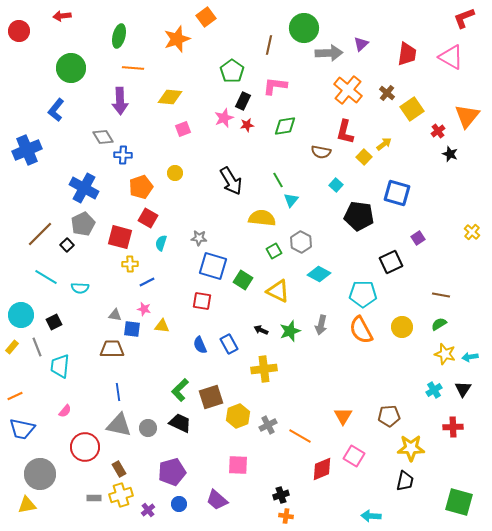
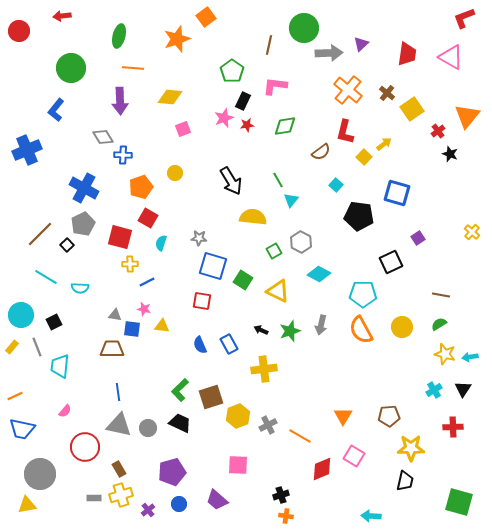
brown semicircle at (321, 152): rotated 48 degrees counterclockwise
yellow semicircle at (262, 218): moved 9 px left, 1 px up
